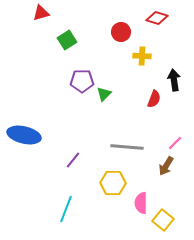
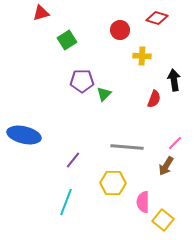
red circle: moved 1 px left, 2 px up
pink semicircle: moved 2 px right, 1 px up
cyan line: moved 7 px up
